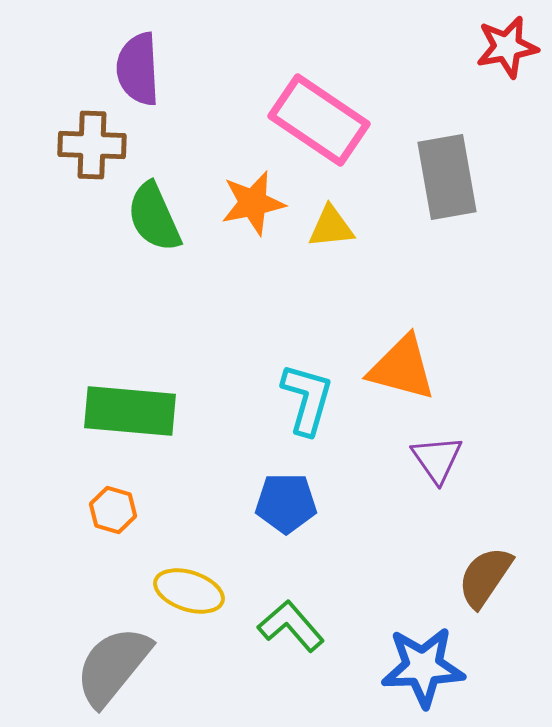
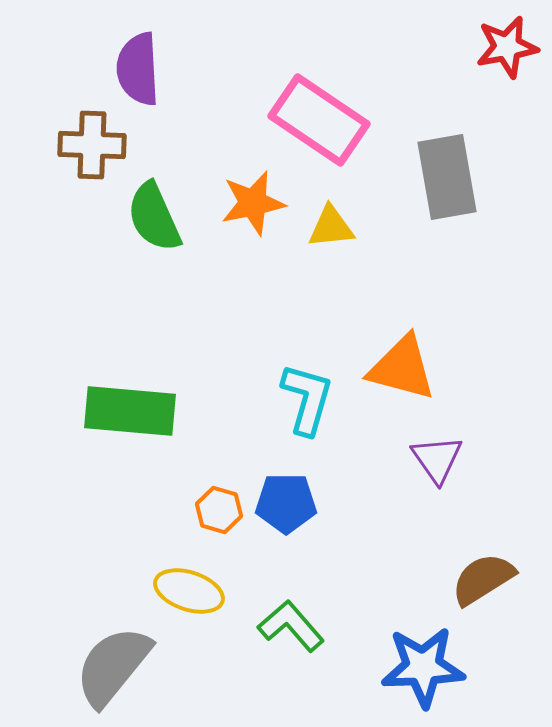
orange hexagon: moved 106 px right
brown semicircle: moved 2 px left, 2 px down; rotated 24 degrees clockwise
